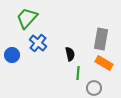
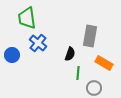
green trapezoid: rotated 50 degrees counterclockwise
gray rectangle: moved 11 px left, 3 px up
black semicircle: rotated 32 degrees clockwise
